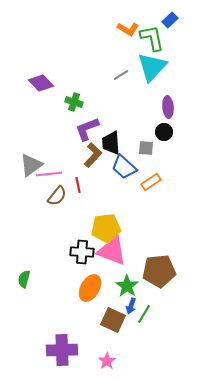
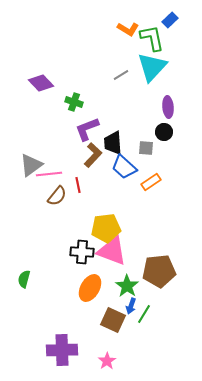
black trapezoid: moved 2 px right
